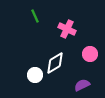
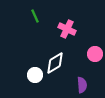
pink circle: moved 5 px right
purple semicircle: rotated 112 degrees clockwise
